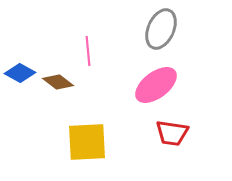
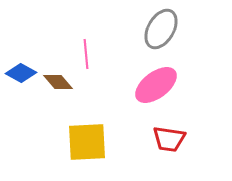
gray ellipse: rotated 6 degrees clockwise
pink line: moved 2 px left, 3 px down
blue diamond: moved 1 px right
brown diamond: rotated 12 degrees clockwise
red trapezoid: moved 3 px left, 6 px down
